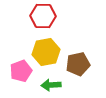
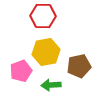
brown pentagon: moved 1 px right, 2 px down
